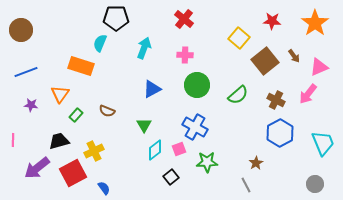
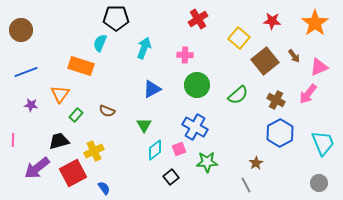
red cross: moved 14 px right; rotated 18 degrees clockwise
gray circle: moved 4 px right, 1 px up
